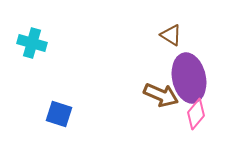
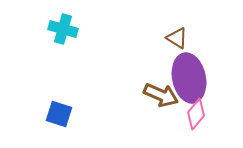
brown triangle: moved 6 px right, 3 px down
cyan cross: moved 31 px right, 14 px up
